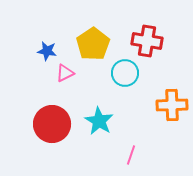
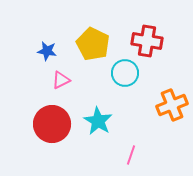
yellow pentagon: rotated 12 degrees counterclockwise
pink triangle: moved 4 px left, 7 px down
orange cross: rotated 20 degrees counterclockwise
cyan star: moved 1 px left
